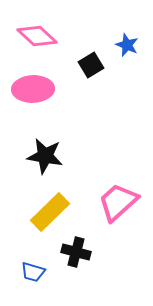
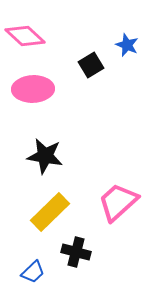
pink diamond: moved 12 px left
blue trapezoid: rotated 60 degrees counterclockwise
